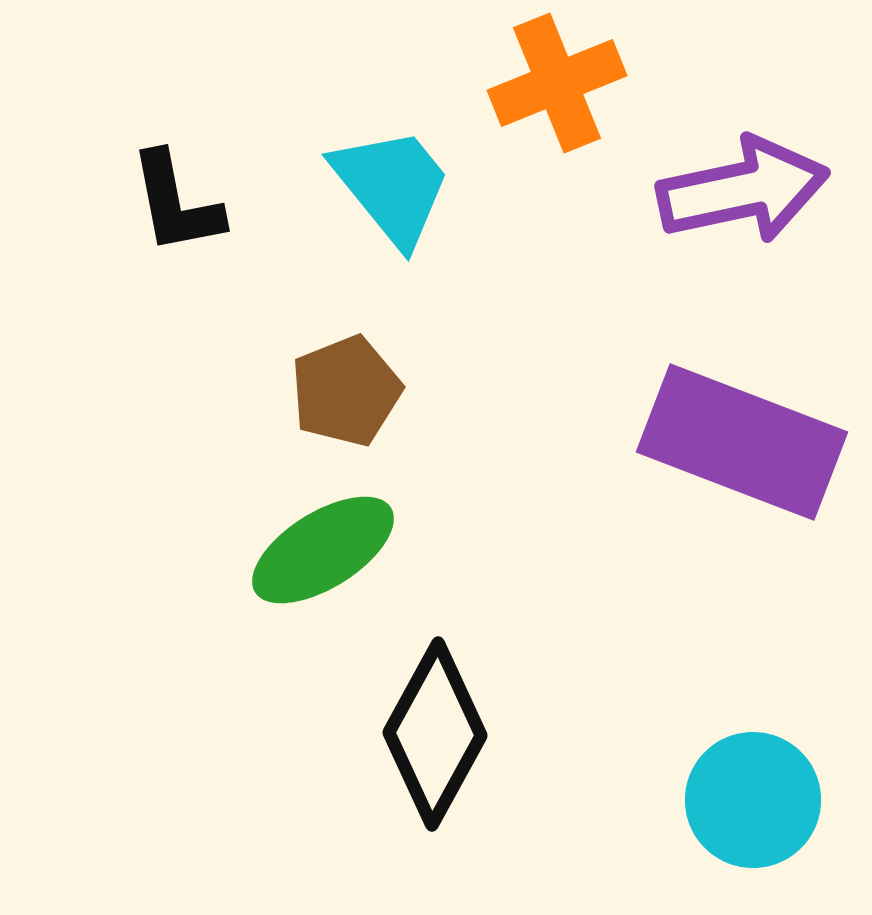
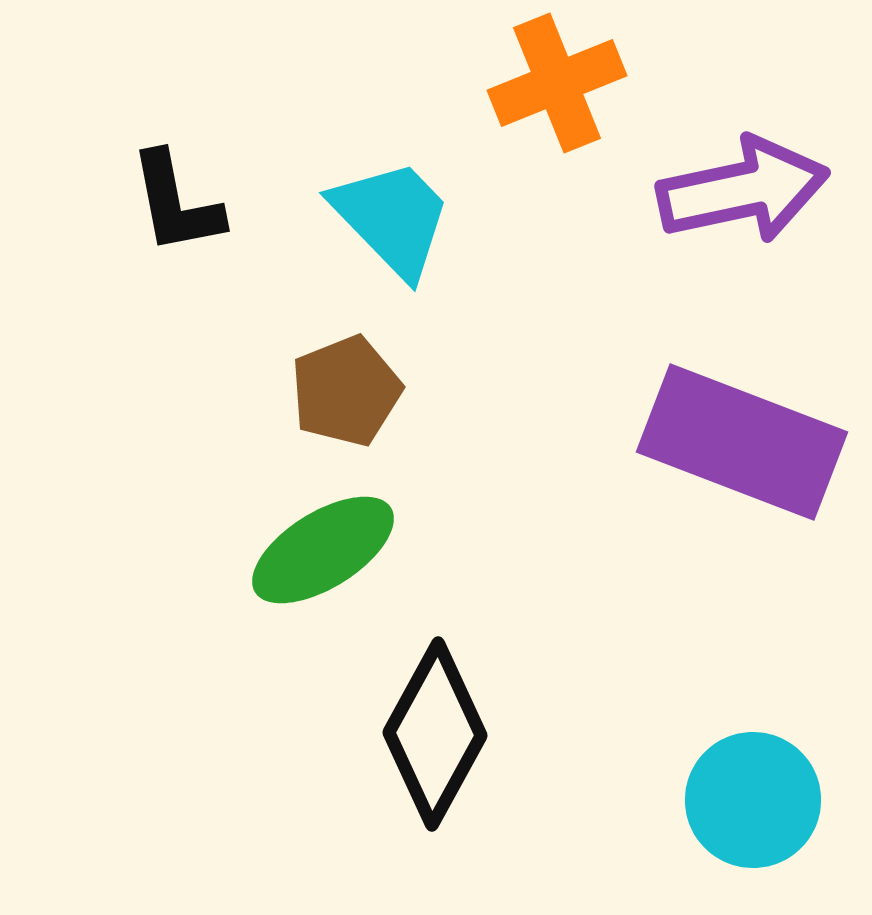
cyan trapezoid: moved 32 px down; rotated 5 degrees counterclockwise
